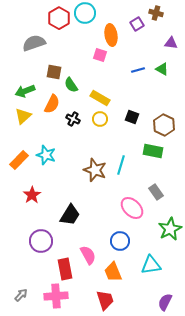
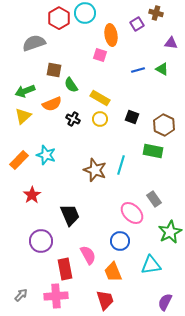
brown square: moved 2 px up
orange semicircle: rotated 42 degrees clockwise
gray rectangle: moved 2 px left, 7 px down
pink ellipse: moved 5 px down
black trapezoid: rotated 55 degrees counterclockwise
green star: moved 3 px down
